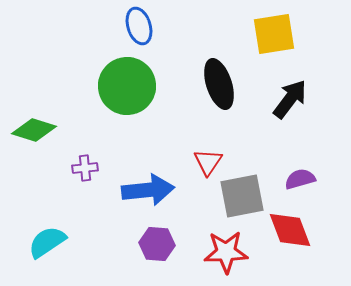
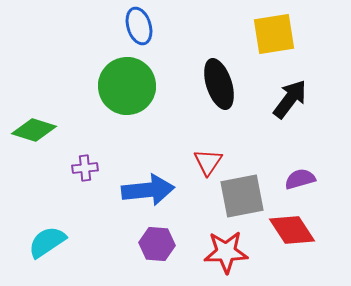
red diamond: moved 2 px right; rotated 12 degrees counterclockwise
